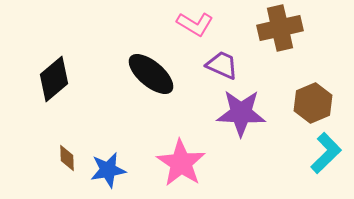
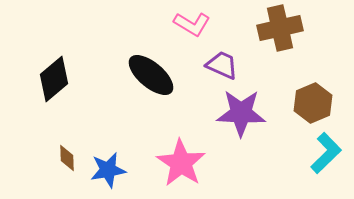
pink L-shape: moved 3 px left
black ellipse: moved 1 px down
